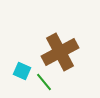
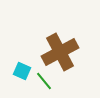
green line: moved 1 px up
